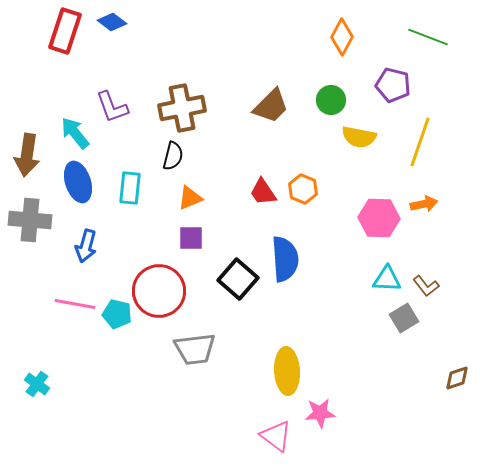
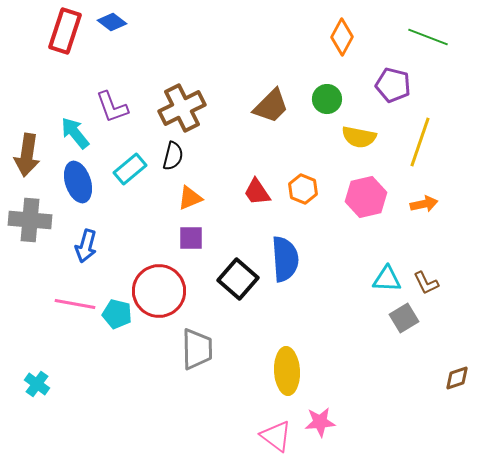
green circle: moved 4 px left, 1 px up
brown cross: rotated 15 degrees counterclockwise
cyan rectangle: moved 19 px up; rotated 44 degrees clockwise
red trapezoid: moved 6 px left
pink hexagon: moved 13 px left, 21 px up; rotated 15 degrees counterclockwise
brown L-shape: moved 3 px up; rotated 12 degrees clockwise
gray trapezoid: moved 2 px right; rotated 84 degrees counterclockwise
pink star: moved 9 px down
